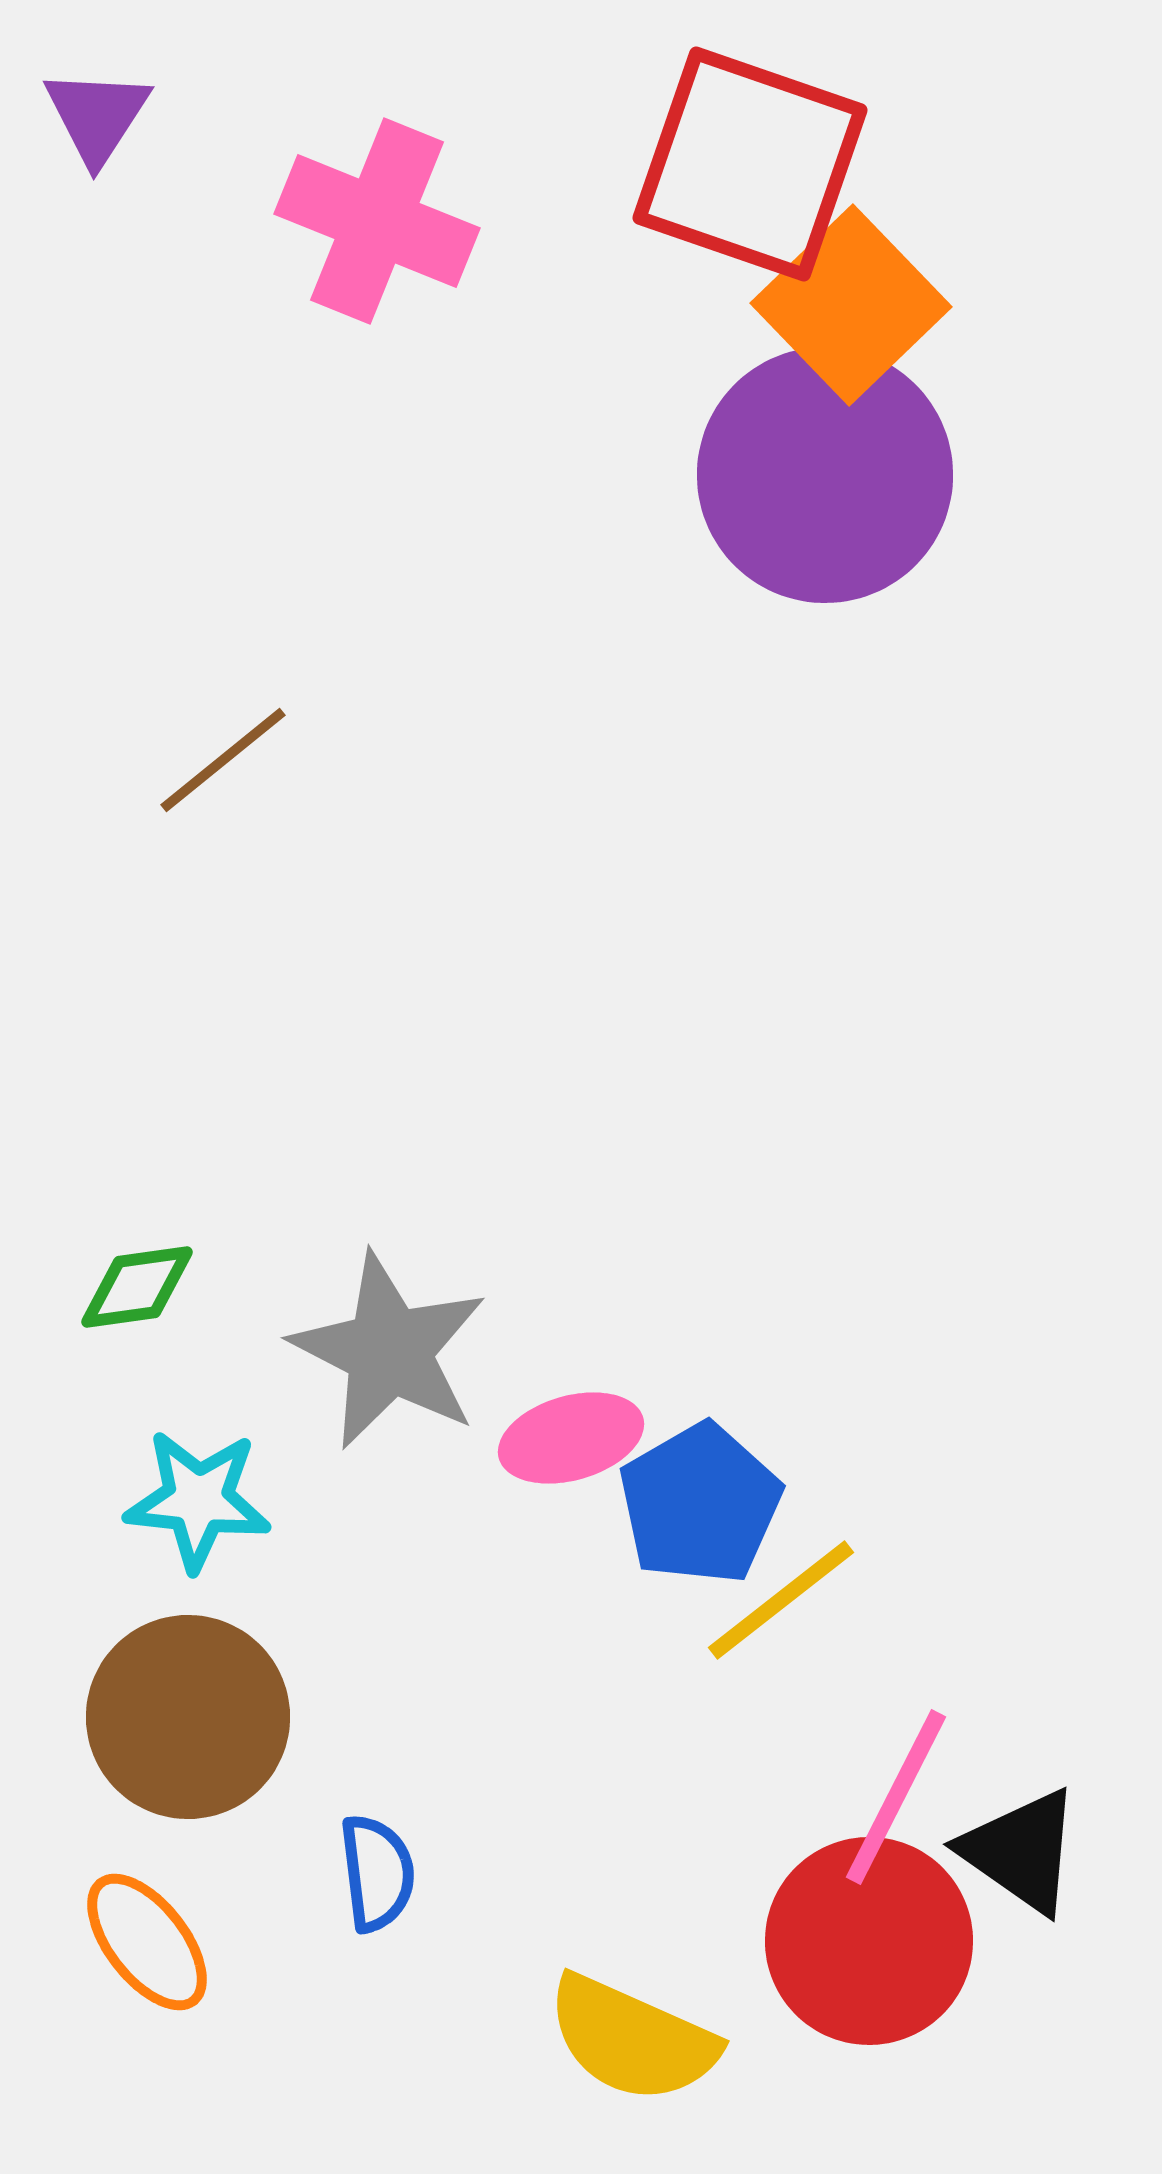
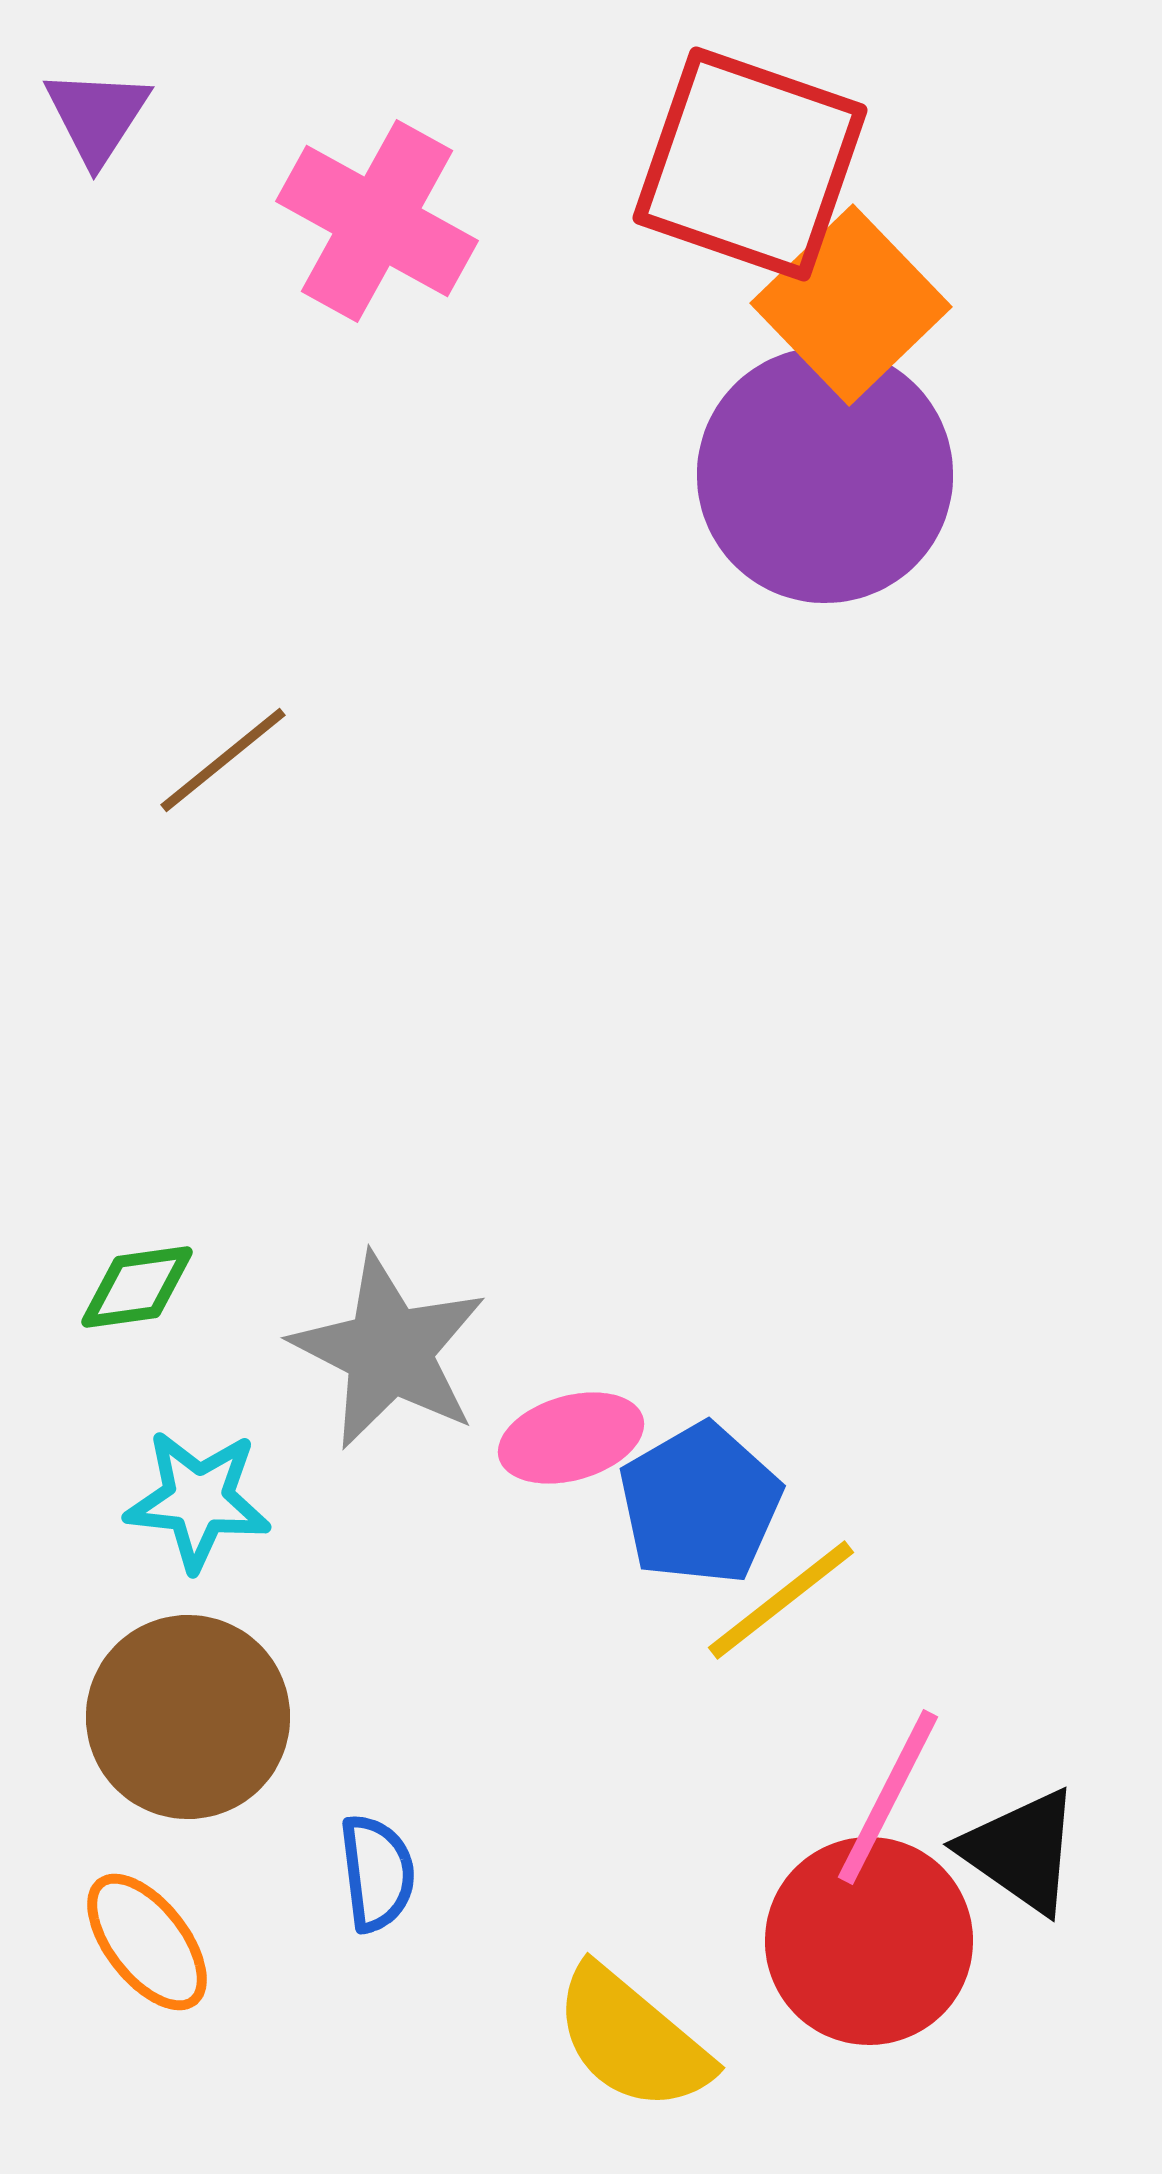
pink cross: rotated 7 degrees clockwise
pink line: moved 8 px left
yellow semicircle: rotated 16 degrees clockwise
